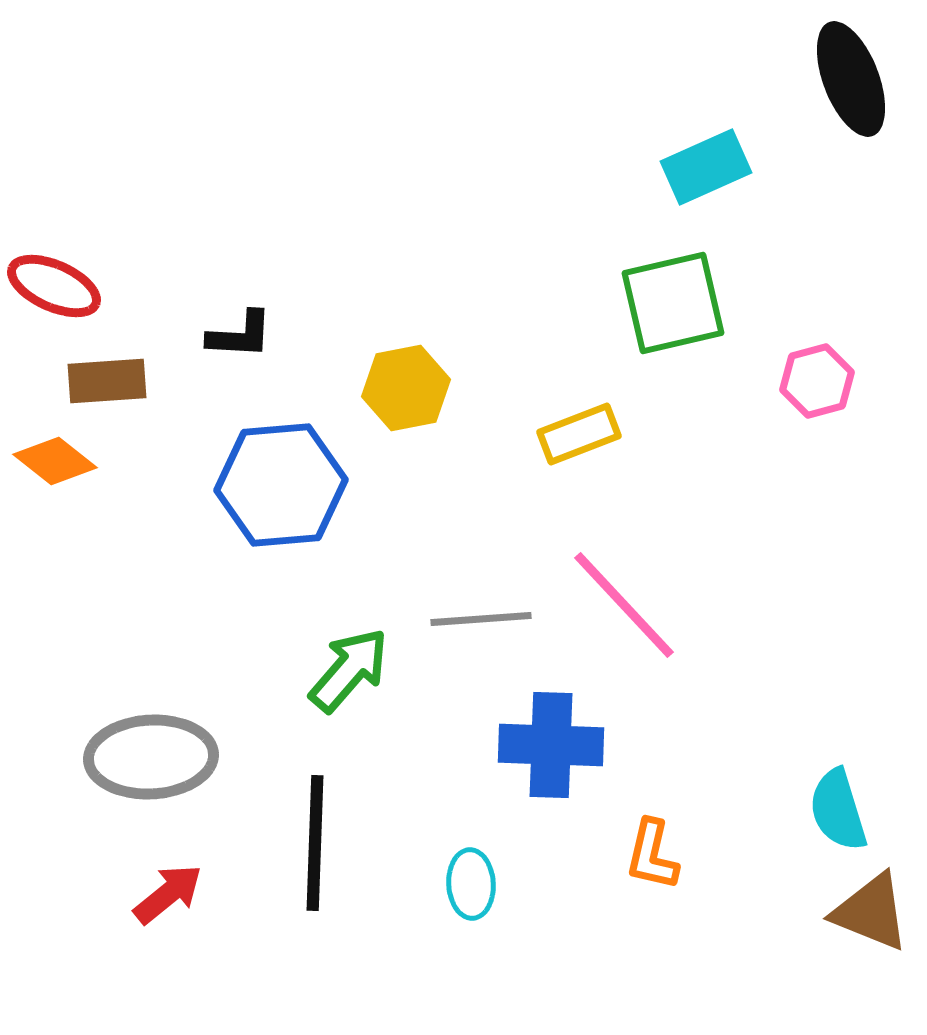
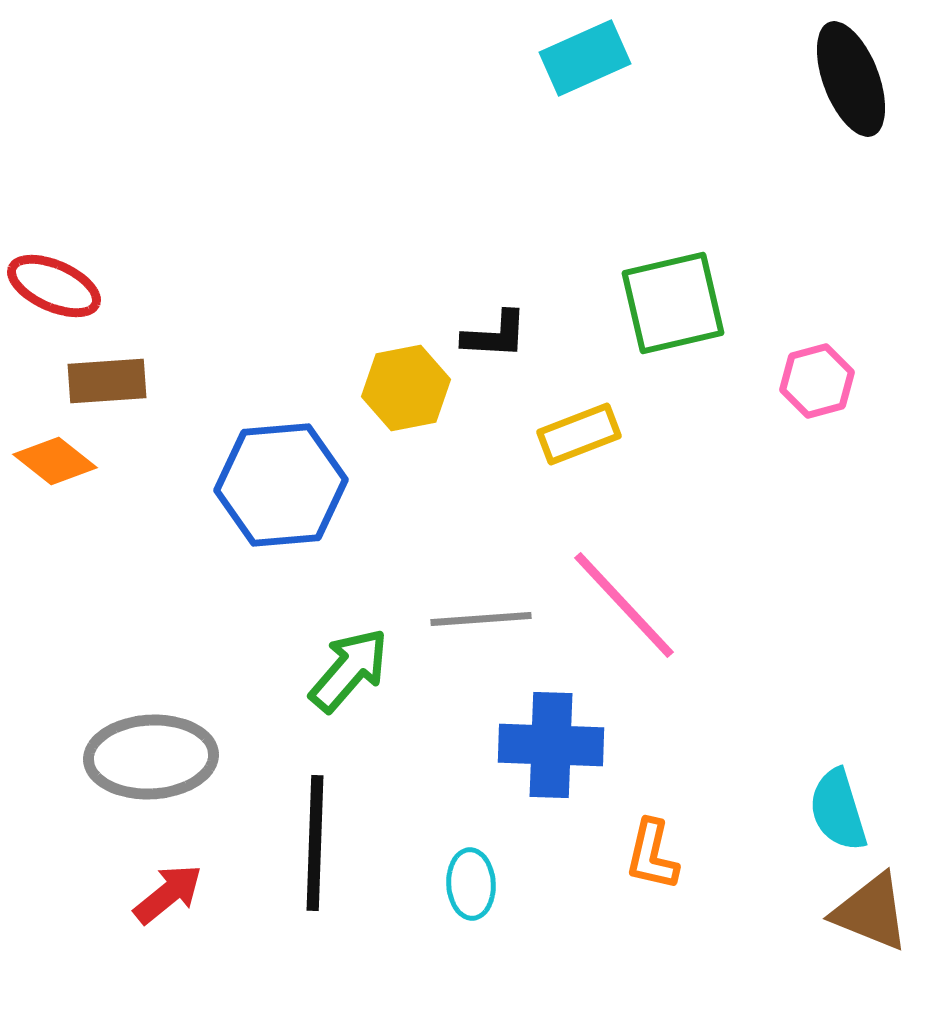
cyan rectangle: moved 121 px left, 109 px up
black L-shape: moved 255 px right
